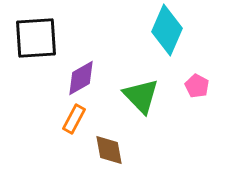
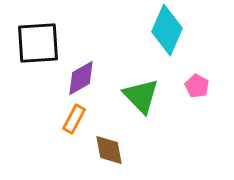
black square: moved 2 px right, 5 px down
